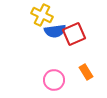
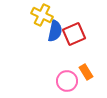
blue semicircle: rotated 70 degrees counterclockwise
pink circle: moved 13 px right, 1 px down
